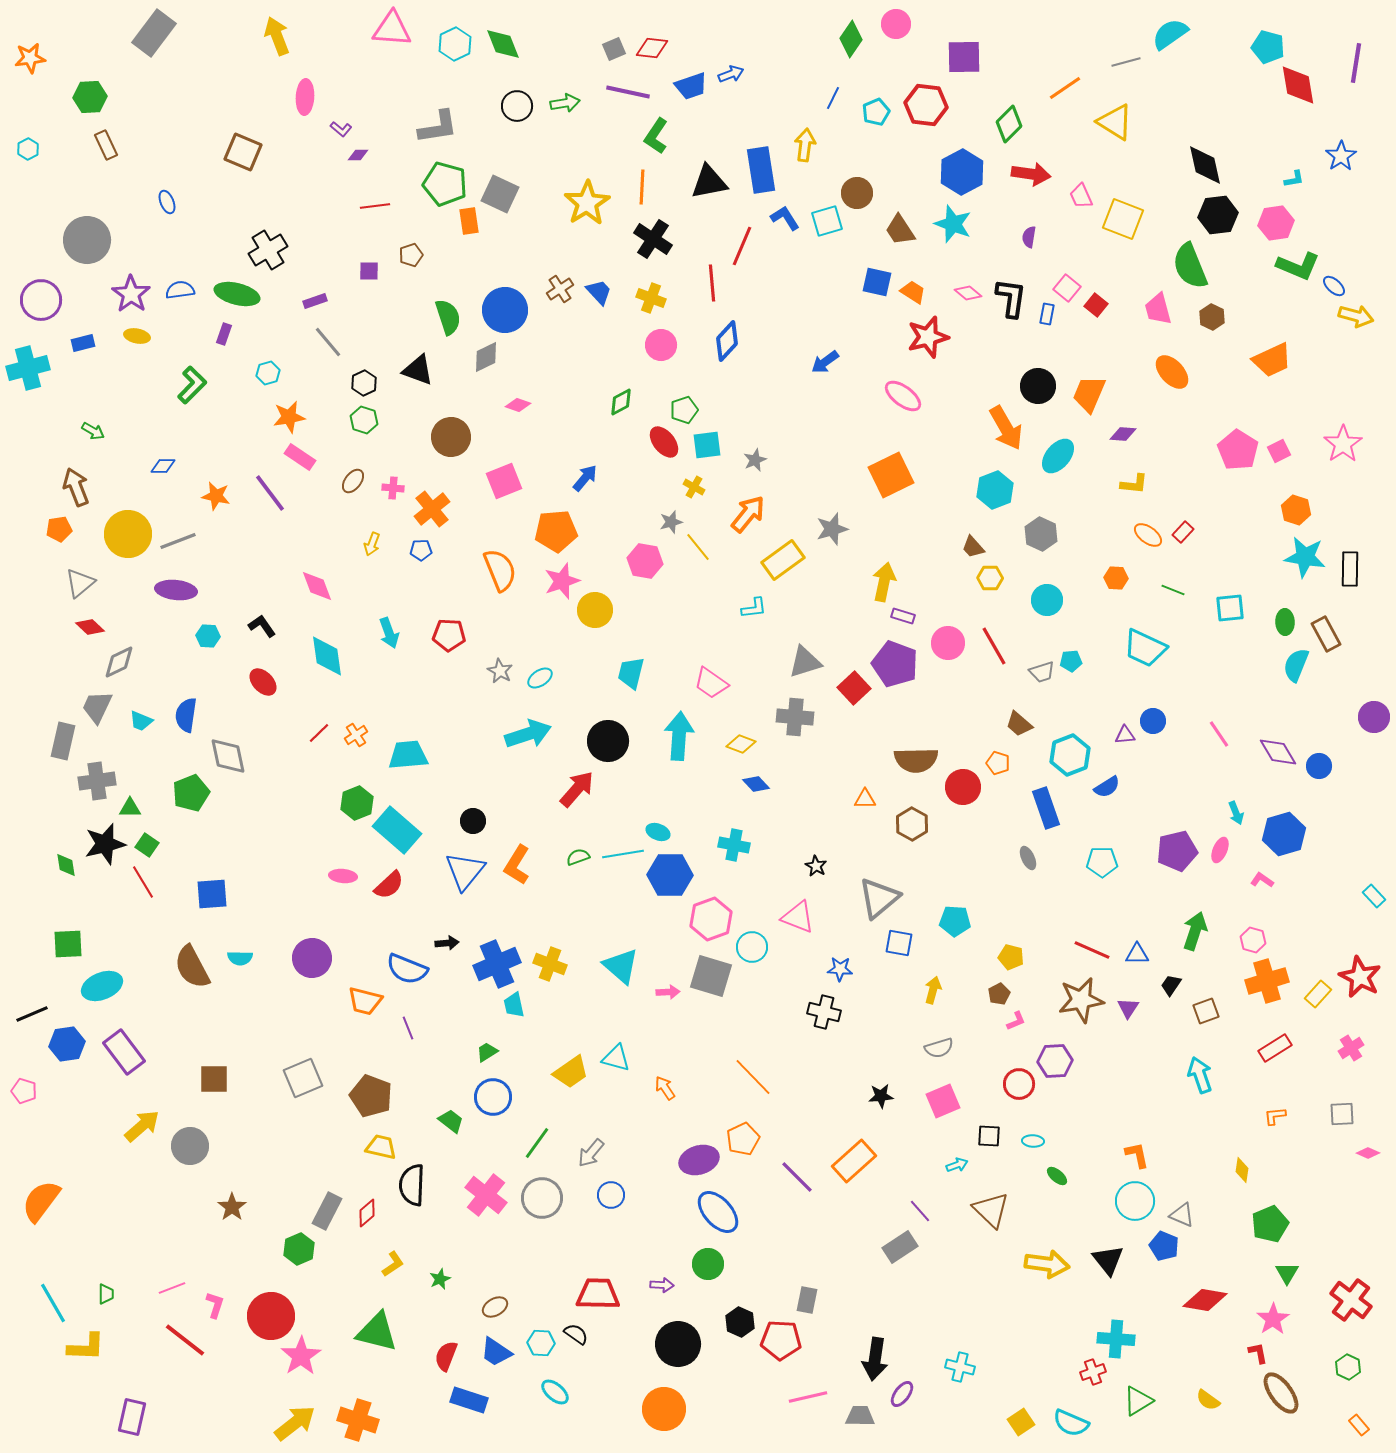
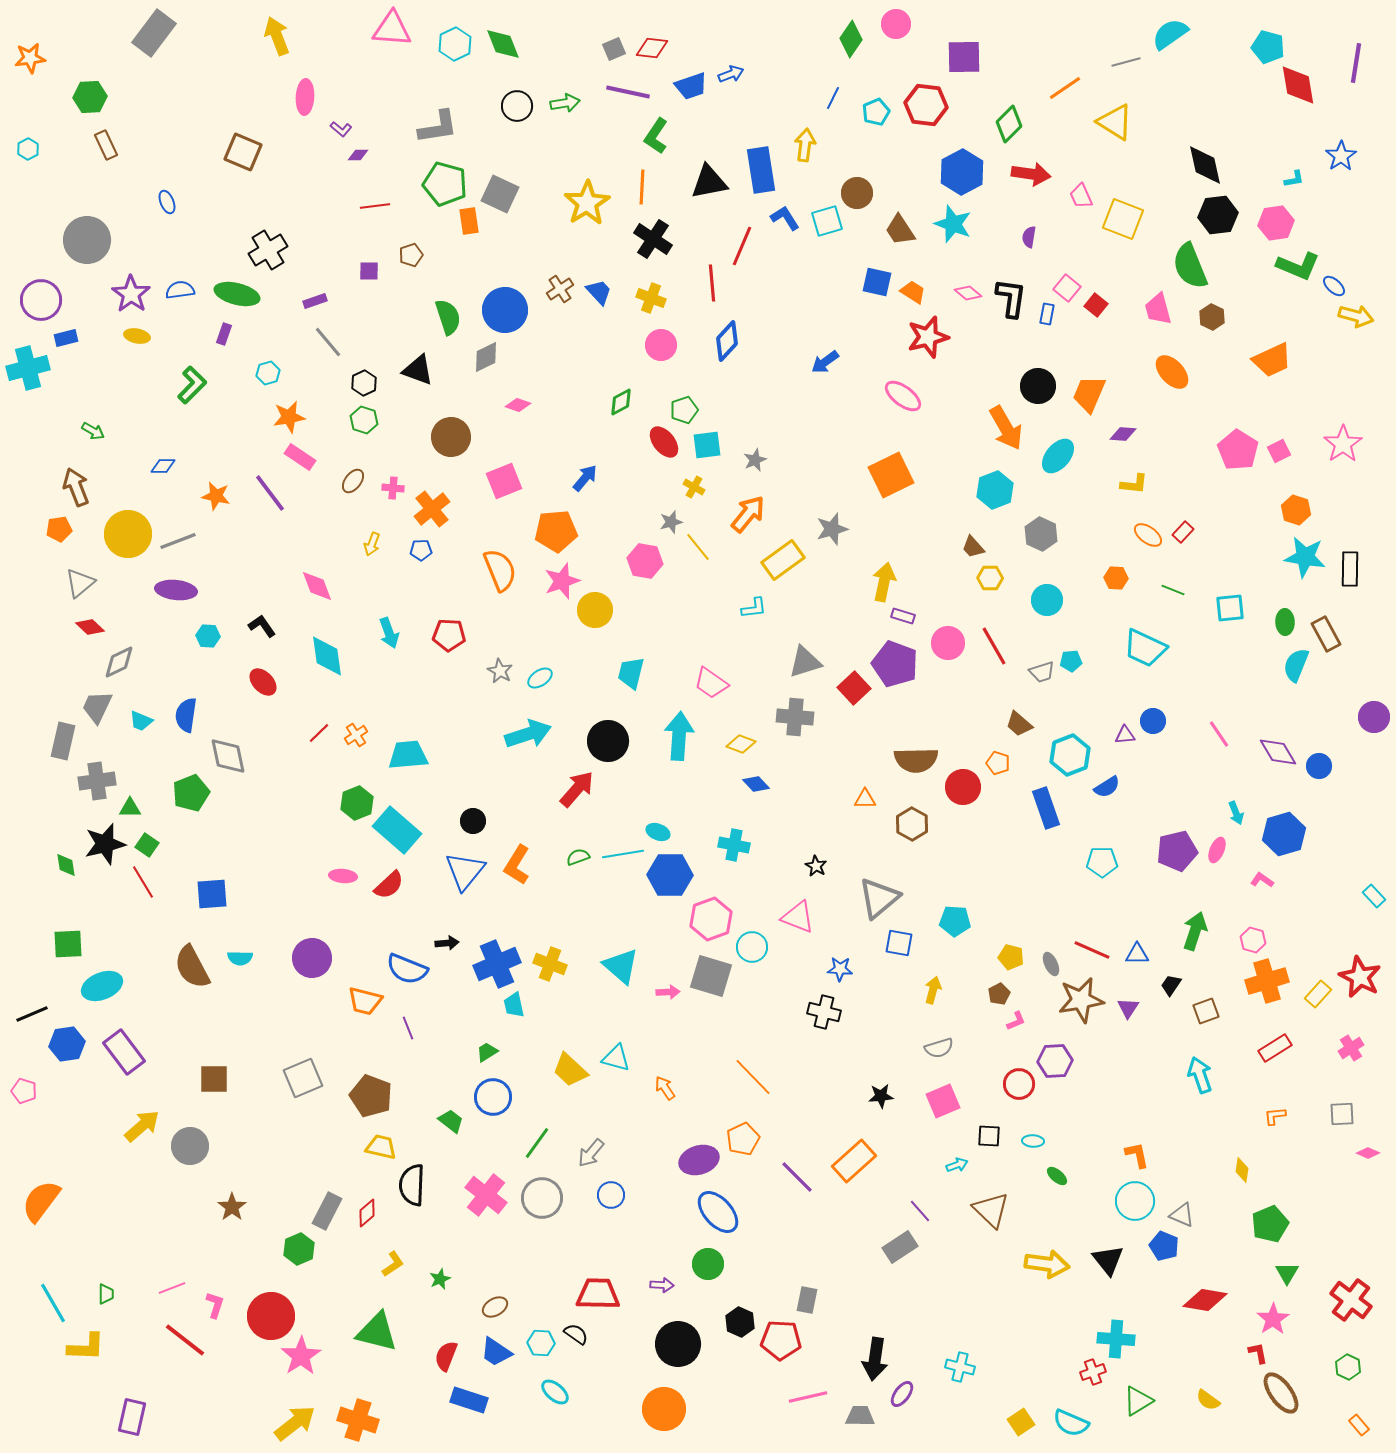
blue rectangle at (83, 343): moved 17 px left, 5 px up
pink ellipse at (1220, 850): moved 3 px left
gray ellipse at (1028, 858): moved 23 px right, 106 px down
yellow trapezoid at (571, 1072): moved 1 px left, 2 px up; rotated 78 degrees clockwise
